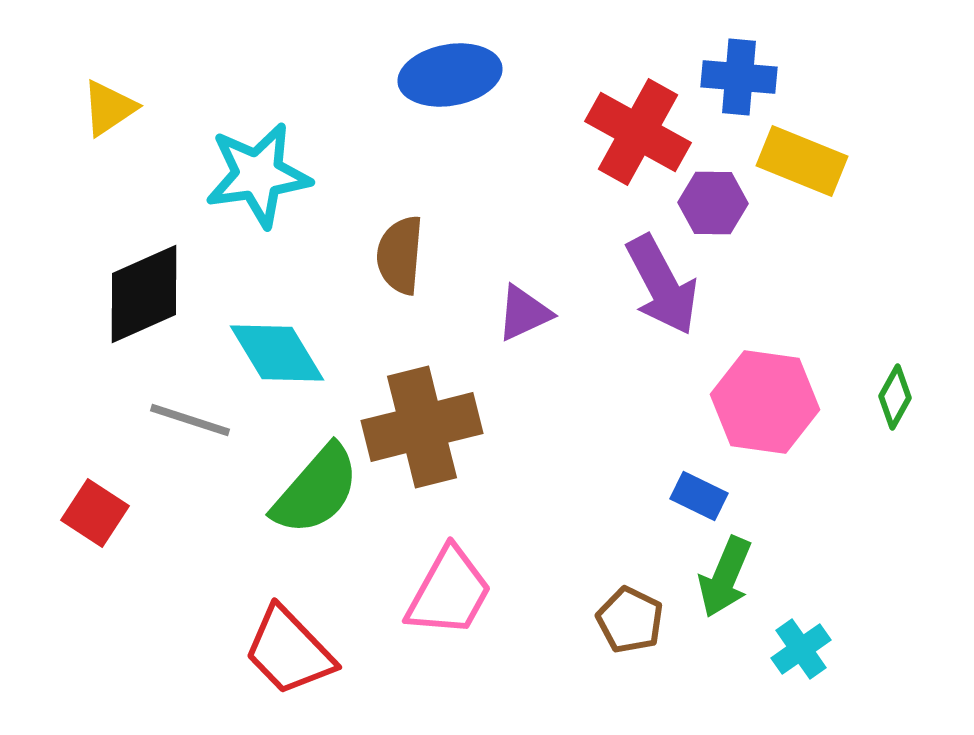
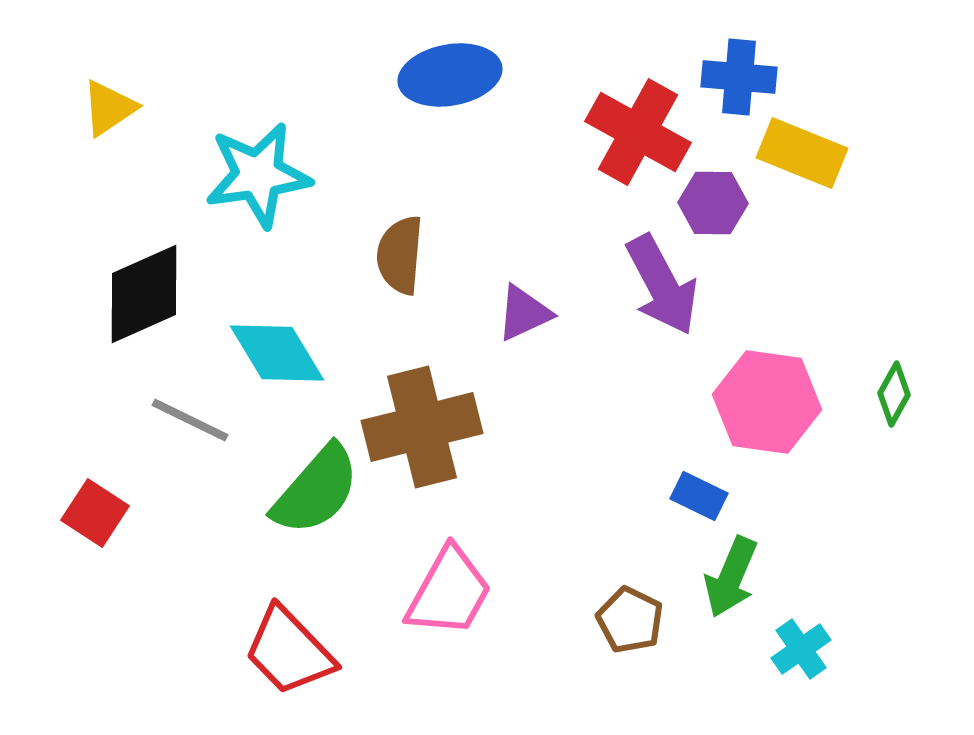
yellow rectangle: moved 8 px up
green diamond: moved 1 px left, 3 px up
pink hexagon: moved 2 px right
gray line: rotated 8 degrees clockwise
green arrow: moved 6 px right
